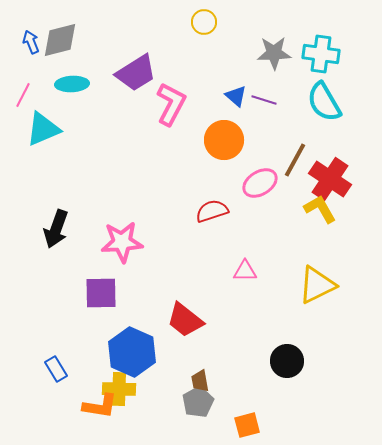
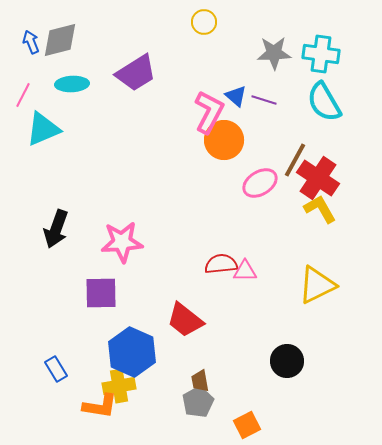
pink L-shape: moved 38 px right, 8 px down
red cross: moved 12 px left, 1 px up
red semicircle: moved 9 px right, 53 px down; rotated 12 degrees clockwise
yellow cross: moved 3 px up; rotated 12 degrees counterclockwise
orange square: rotated 12 degrees counterclockwise
